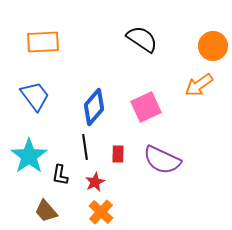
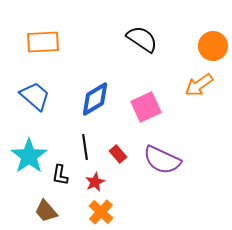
blue trapezoid: rotated 12 degrees counterclockwise
blue diamond: moved 1 px right, 8 px up; rotated 18 degrees clockwise
red rectangle: rotated 42 degrees counterclockwise
